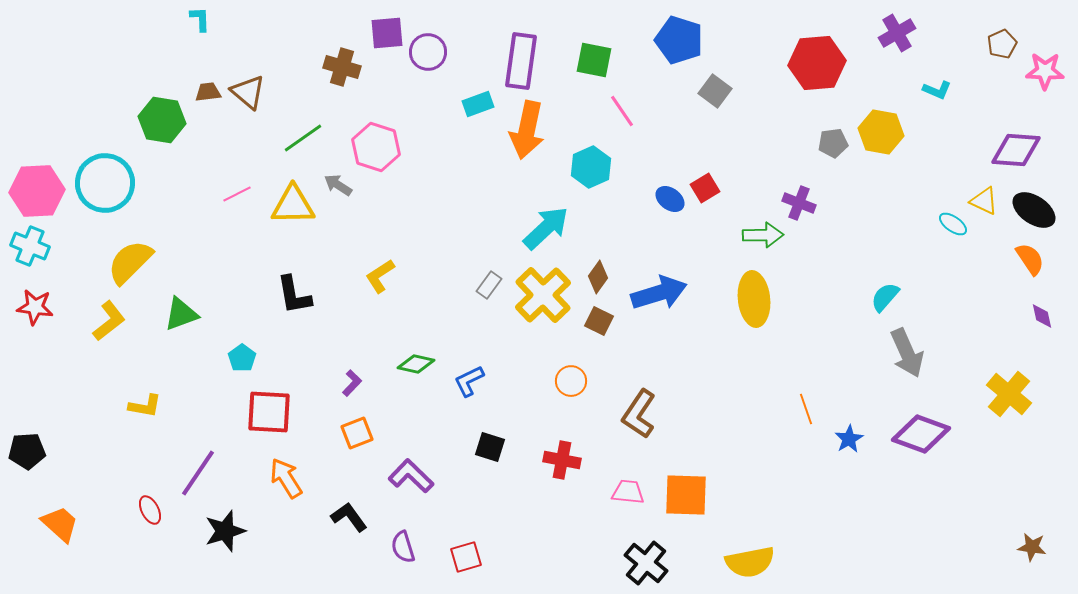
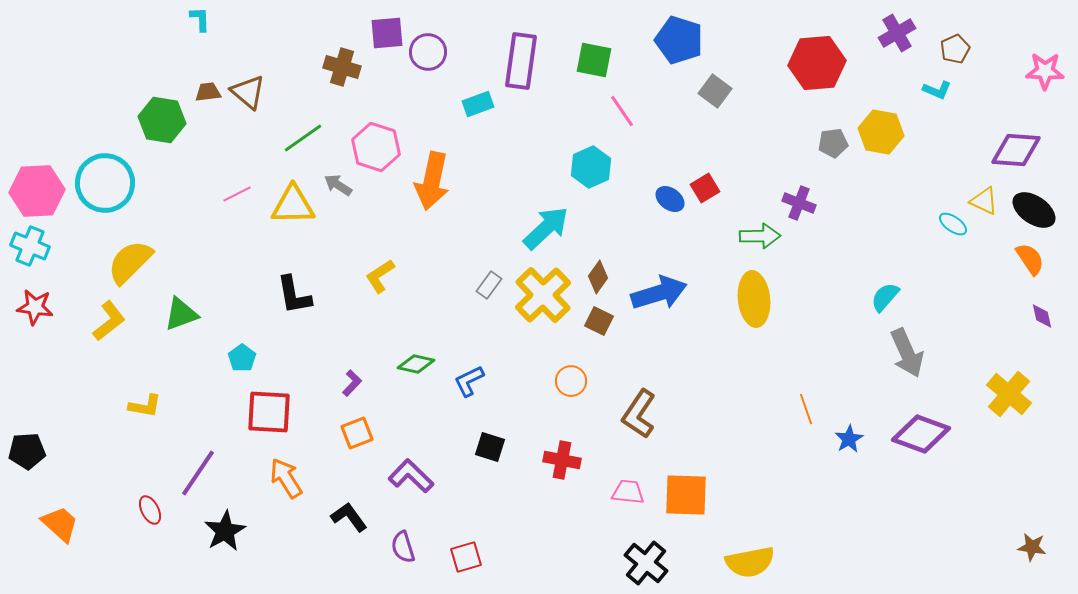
brown pentagon at (1002, 44): moved 47 px left, 5 px down
orange arrow at (527, 130): moved 95 px left, 51 px down
green arrow at (763, 235): moved 3 px left, 1 px down
black star at (225, 531): rotated 12 degrees counterclockwise
